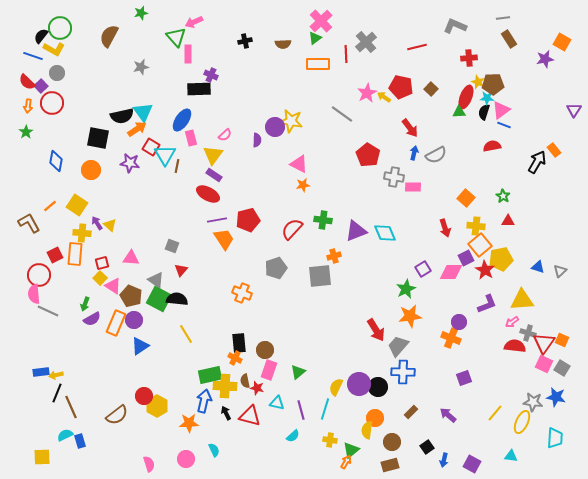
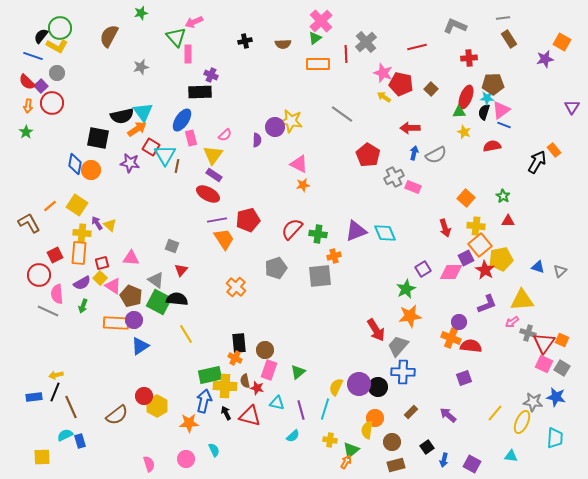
yellow L-shape at (54, 49): moved 3 px right, 3 px up
yellow star at (478, 82): moved 14 px left, 50 px down
red pentagon at (401, 87): moved 3 px up
black rectangle at (199, 89): moved 1 px right, 3 px down
pink star at (367, 93): moved 16 px right, 20 px up; rotated 24 degrees counterclockwise
purple triangle at (574, 110): moved 2 px left, 3 px up
red arrow at (410, 128): rotated 126 degrees clockwise
blue diamond at (56, 161): moved 19 px right, 3 px down
gray cross at (394, 177): rotated 36 degrees counterclockwise
pink rectangle at (413, 187): rotated 21 degrees clockwise
green cross at (323, 220): moved 5 px left, 14 px down
orange rectangle at (75, 254): moved 4 px right, 1 px up
orange cross at (242, 293): moved 6 px left, 6 px up; rotated 18 degrees clockwise
pink semicircle at (34, 294): moved 23 px right
green square at (159, 299): moved 3 px down
green arrow at (85, 304): moved 2 px left, 2 px down
purple semicircle at (92, 319): moved 10 px left, 36 px up
orange rectangle at (116, 323): rotated 70 degrees clockwise
red semicircle at (515, 346): moved 44 px left
blue rectangle at (41, 372): moved 7 px left, 25 px down
black line at (57, 393): moved 2 px left, 1 px up
brown rectangle at (390, 465): moved 6 px right
